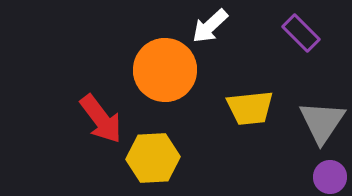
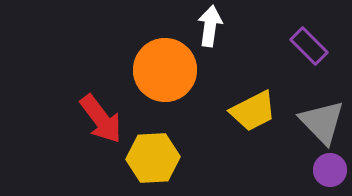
white arrow: rotated 141 degrees clockwise
purple rectangle: moved 8 px right, 13 px down
yellow trapezoid: moved 3 px right, 3 px down; rotated 21 degrees counterclockwise
gray triangle: rotated 18 degrees counterclockwise
purple circle: moved 7 px up
